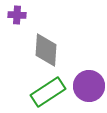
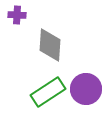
gray diamond: moved 4 px right, 5 px up
purple circle: moved 3 px left, 3 px down
